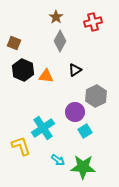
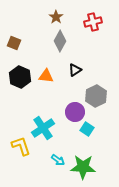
black hexagon: moved 3 px left, 7 px down
cyan square: moved 2 px right, 2 px up; rotated 24 degrees counterclockwise
